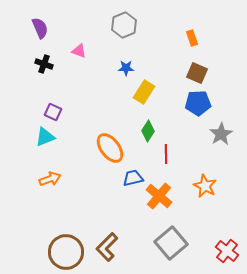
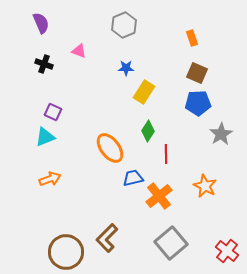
purple semicircle: moved 1 px right, 5 px up
orange cross: rotated 12 degrees clockwise
brown L-shape: moved 9 px up
